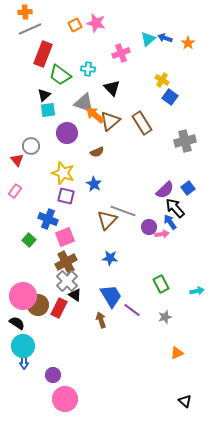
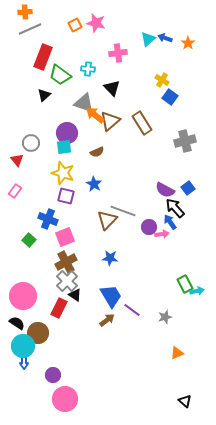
pink cross at (121, 53): moved 3 px left; rotated 12 degrees clockwise
red rectangle at (43, 54): moved 3 px down
cyan square at (48, 110): moved 16 px right, 37 px down
gray circle at (31, 146): moved 3 px up
purple semicircle at (165, 190): rotated 72 degrees clockwise
green rectangle at (161, 284): moved 24 px right
brown circle at (38, 305): moved 28 px down
brown arrow at (101, 320): moved 6 px right; rotated 70 degrees clockwise
